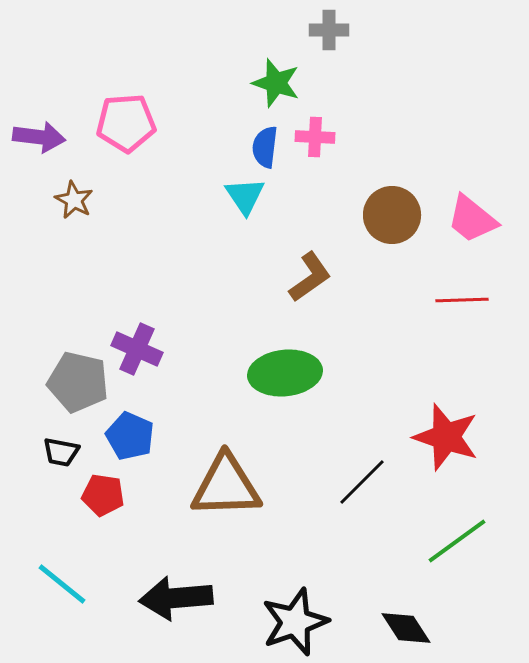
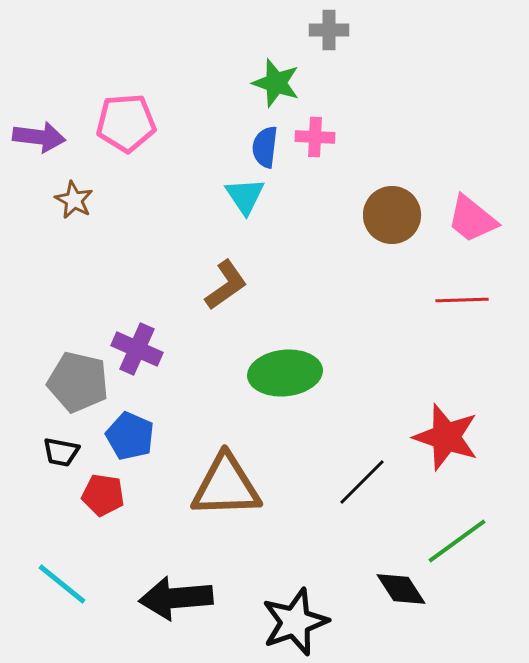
brown L-shape: moved 84 px left, 8 px down
black diamond: moved 5 px left, 39 px up
